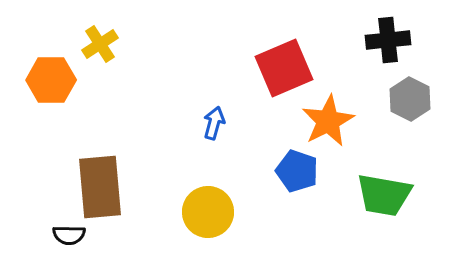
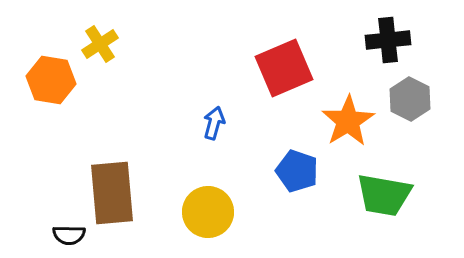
orange hexagon: rotated 9 degrees clockwise
orange star: moved 20 px right; rotated 4 degrees counterclockwise
brown rectangle: moved 12 px right, 6 px down
